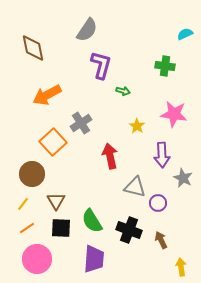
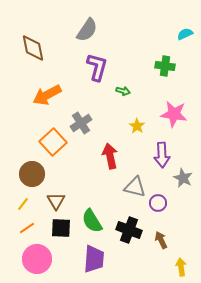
purple L-shape: moved 4 px left, 2 px down
